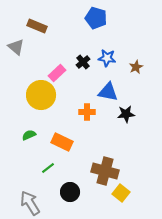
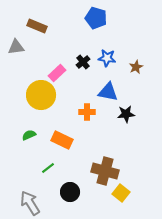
gray triangle: rotated 48 degrees counterclockwise
orange rectangle: moved 2 px up
